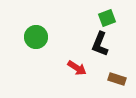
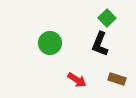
green square: rotated 24 degrees counterclockwise
green circle: moved 14 px right, 6 px down
red arrow: moved 12 px down
